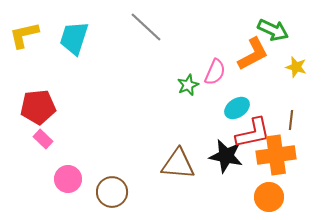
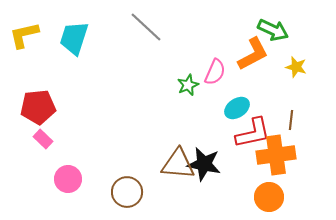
black star: moved 22 px left, 8 px down
brown circle: moved 15 px right
